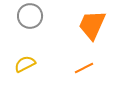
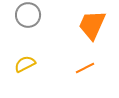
gray circle: moved 2 px left, 1 px up
orange line: moved 1 px right
